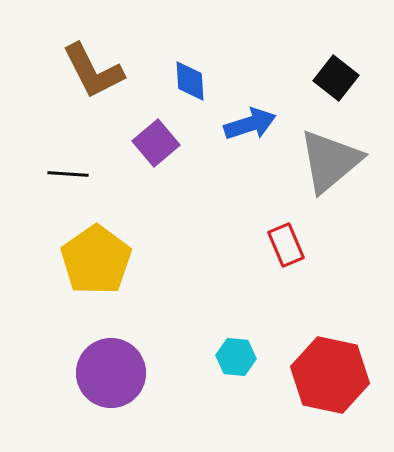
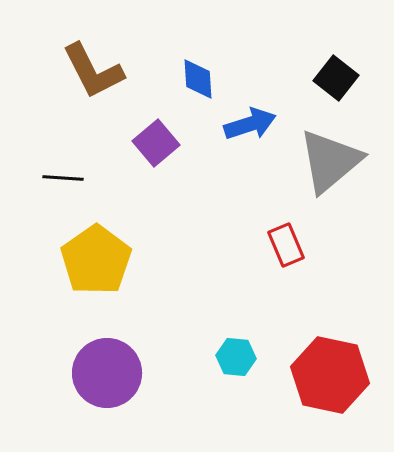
blue diamond: moved 8 px right, 2 px up
black line: moved 5 px left, 4 px down
purple circle: moved 4 px left
